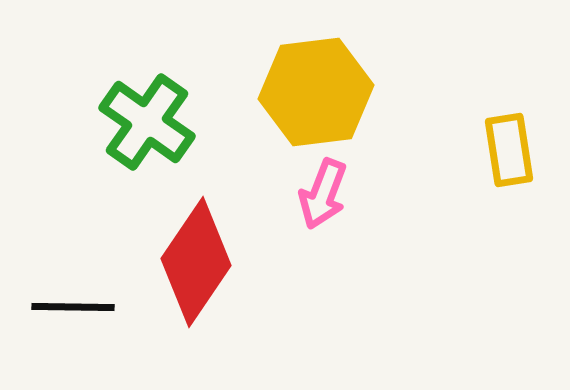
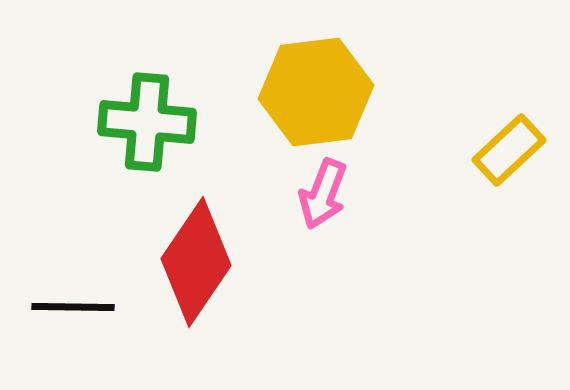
green cross: rotated 30 degrees counterclockwise
yellow rectangle: rotated 56 degrees clockwise
